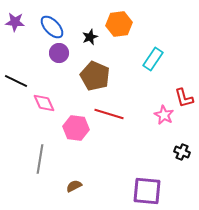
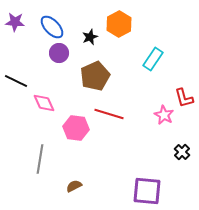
orange hexagon: rotated 20 degrees counterclockwise
brown pentagon: rotated 24 degrees clockwise
black cross: rotated 21 degrees clockwise
